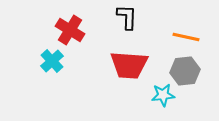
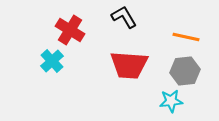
black L-shape: moved 3 px left; rotated 32 degrees counterclockwise
cyan star: moved 8 px right, 6 px down
